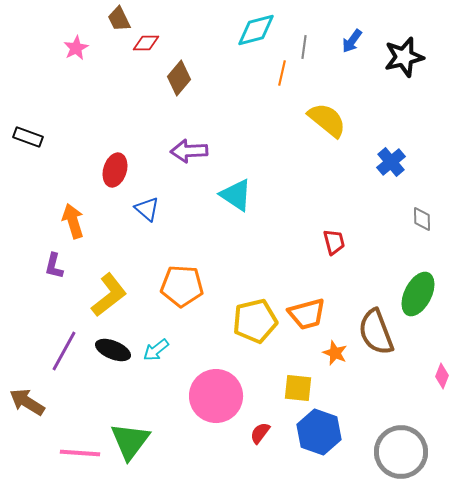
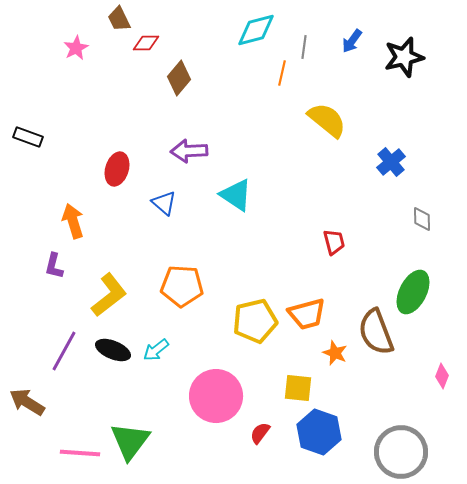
red ellipse: moved 2 px right, 1 px up
blue triangle: moved 17 px right, 6 px up
green ellipse: moved 5 px left, 2 px up
